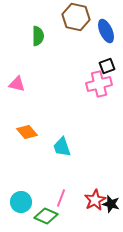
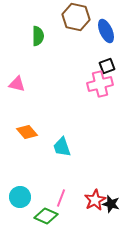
pink cross: moved 1 px right
cyan circle: moved 1 px left, 5 px up
